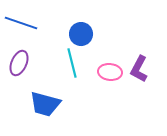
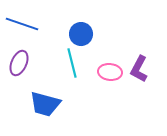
blue line: moved 1 px right, 1 px down
